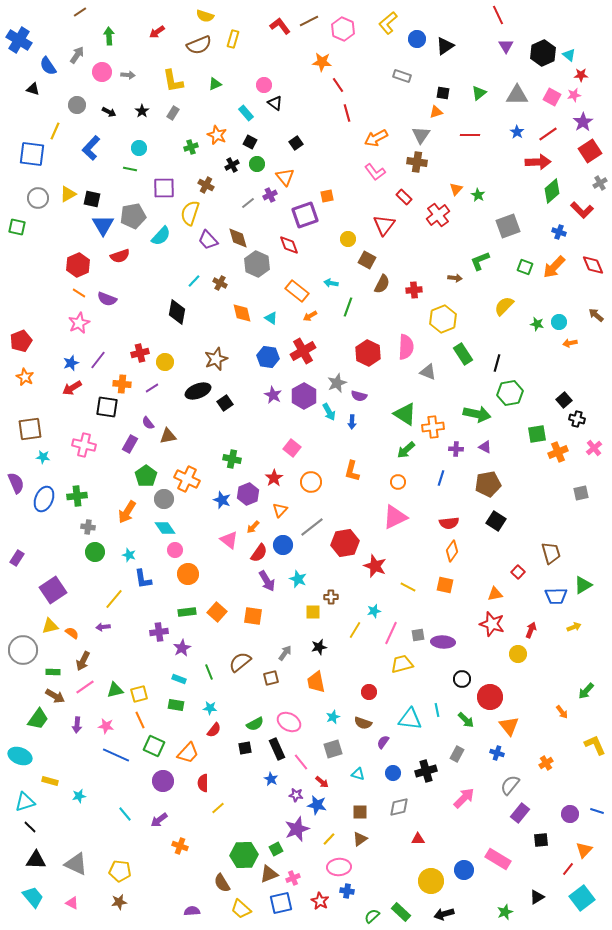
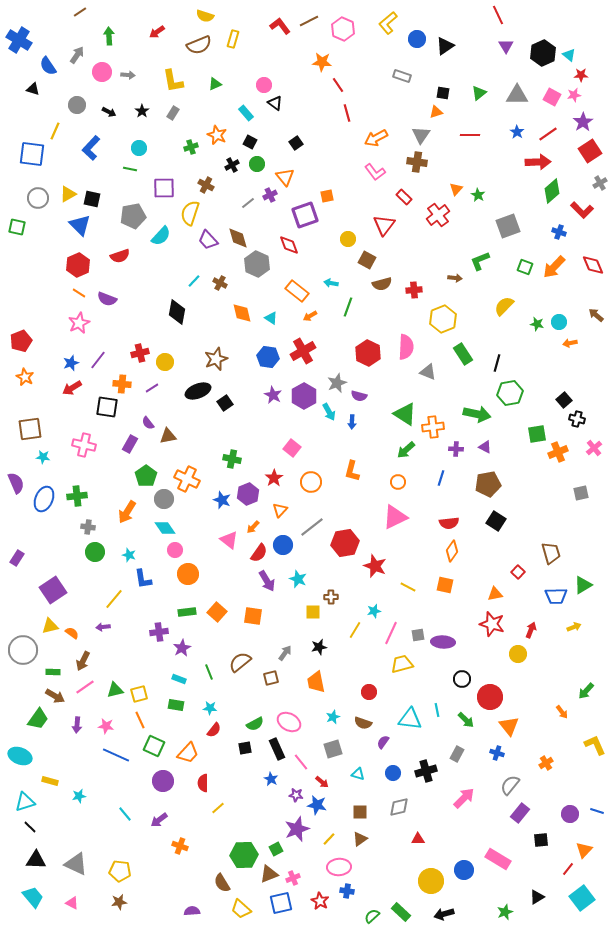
blue triangle at (103, 225): moved 23 px left; rotated 15 degrees counterclockwise
brown semicircle at (382, 284): rotated 48 degrees clockwise
